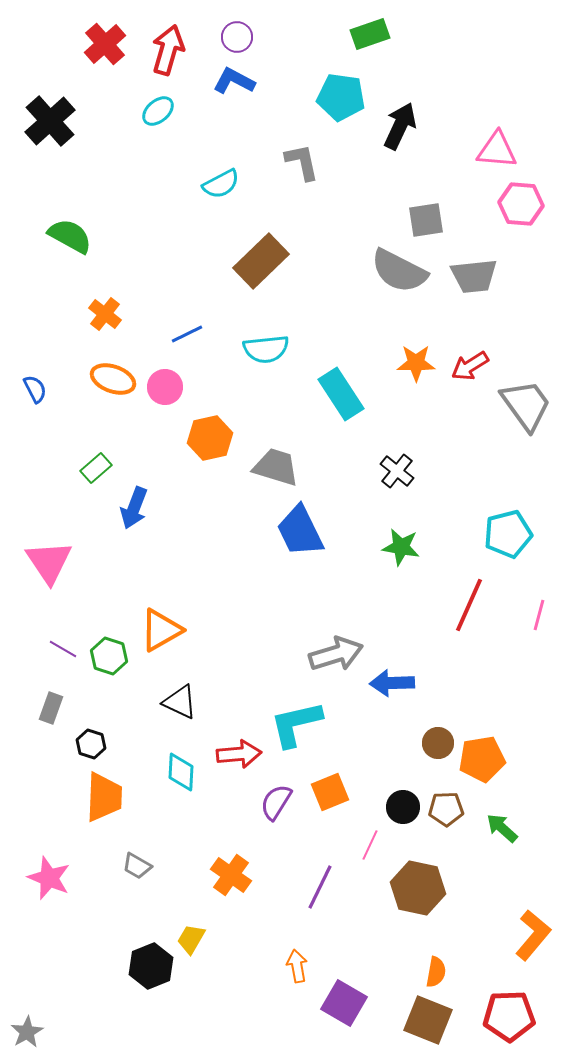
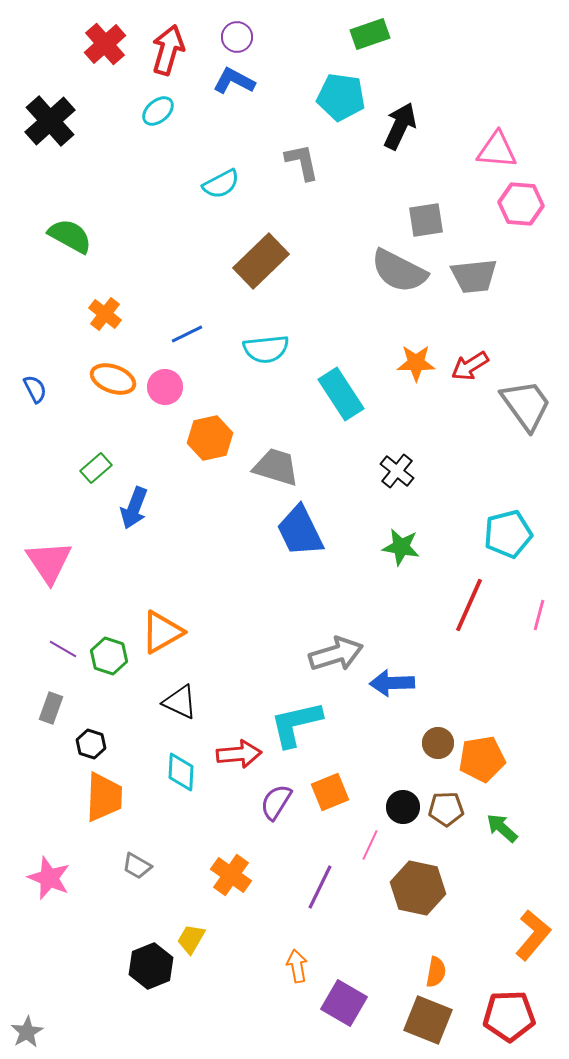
orange triangle at (161, 630): moved 1 px right, 2 px down
